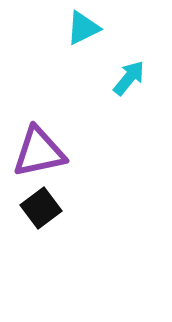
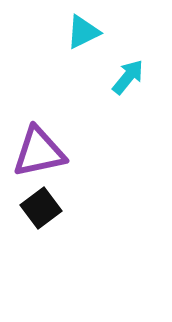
cyan triangle: moved 4 px down
cyan arrow: moved 1 px left, 1 px up
